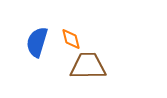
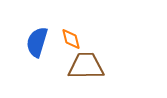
brown trapezoid: moved 2 px left
